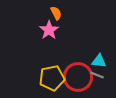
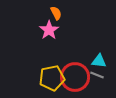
red circle: moved 3 px left
